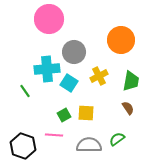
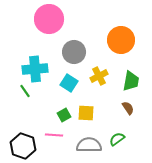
cyan cross: moved 12 px left
